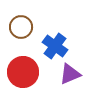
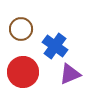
brown circle: moved 2 px down
